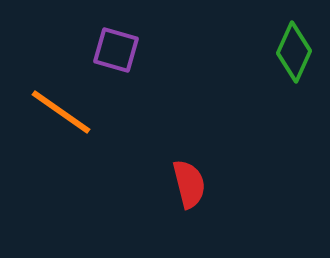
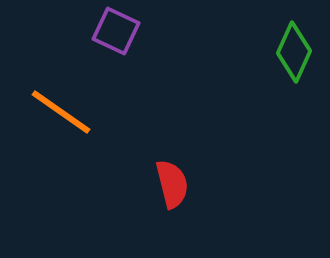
purple square: moved 19 px up; rotated 9 degrees clockwise
red semicircle: moved 17 px left
